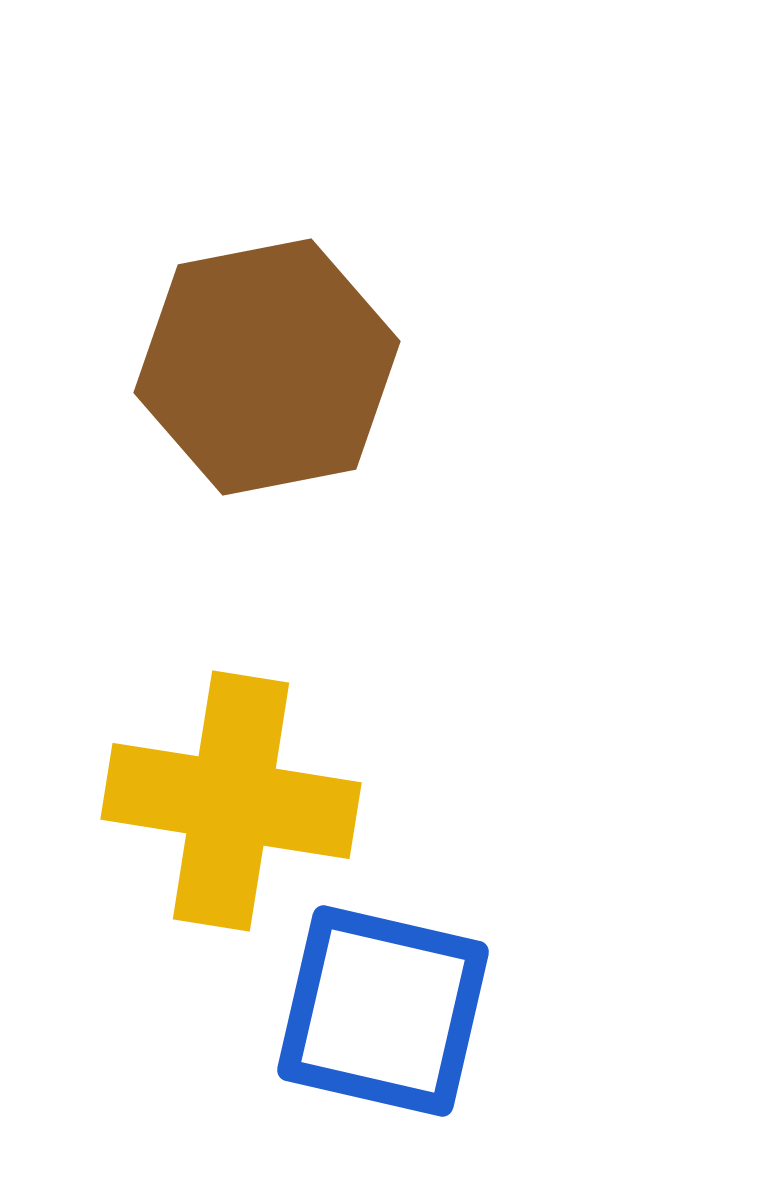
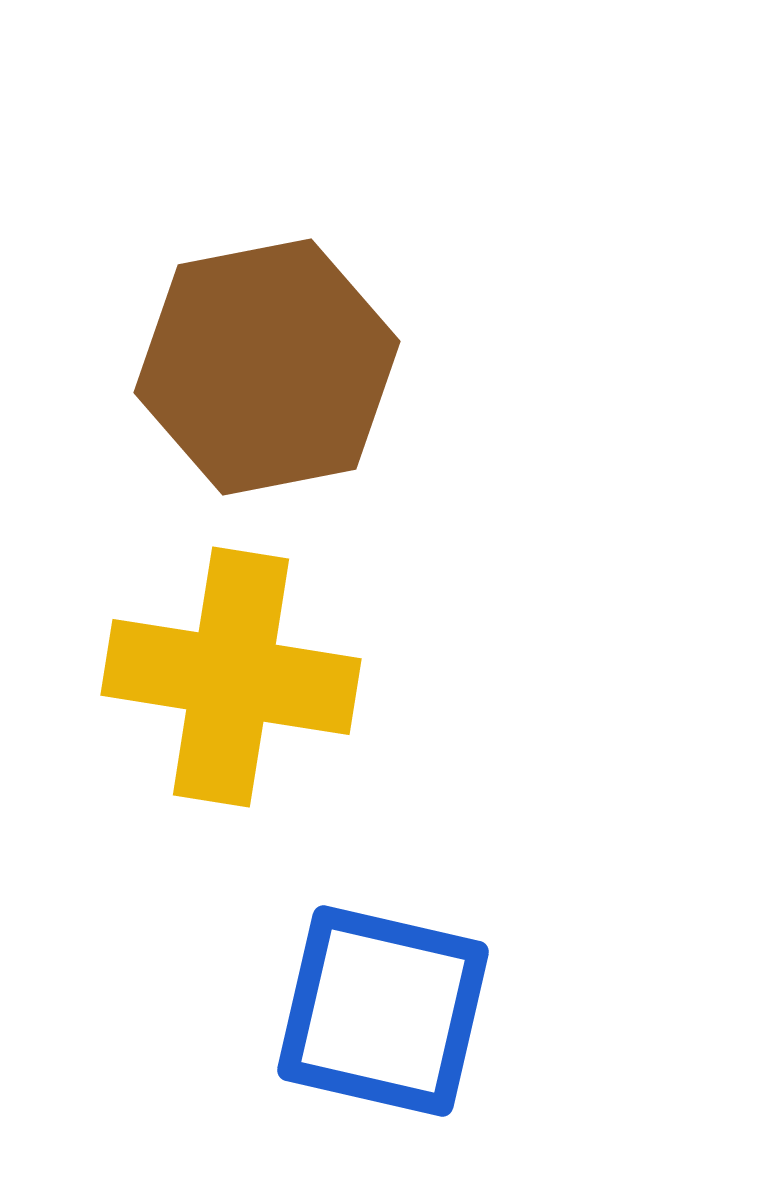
yellow cross: moved 124 px up
